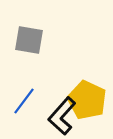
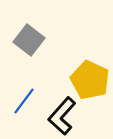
gray square: rotated 28 degrees clockwise
yellow pentagon: moved 3 px right, 20 px up
